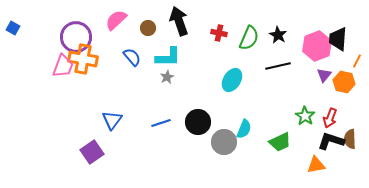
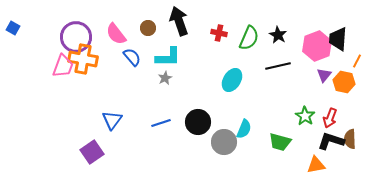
pink semicircle: moved 14 px down; rotated 85 degrees counterclockwise
gray star: moved 2 px left, 1 px down
green trapezoid: rotated 40 degrees clockwise
